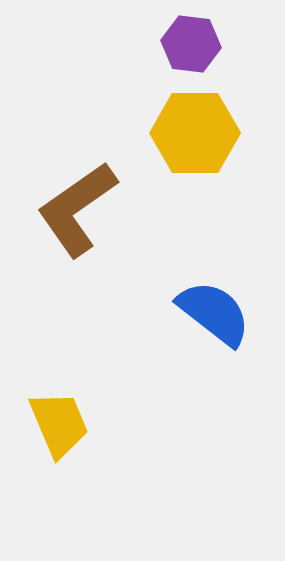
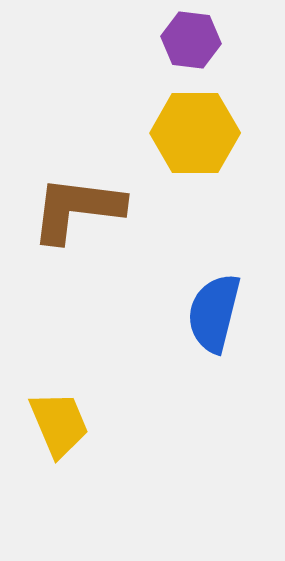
purple hexagon: moved 4 px up
brown L-shape: rotated 42 degrees clockwise
blue semicircle: rotated 114 degrees counterclockwise
